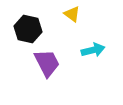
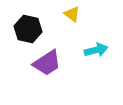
cyan arrow: moved 3 px right
purple trapezoid: rotated 84 degrees clockwise
